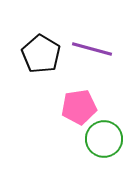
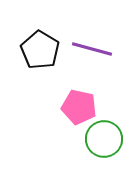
black pentagon: moved 1 px left, 4 px up
pink pentagon: rotated 20 degrees clockwise
